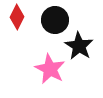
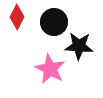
black circle: moved 1 px left, 2 px down
black star: rotated 28 degrees counterclockwise
